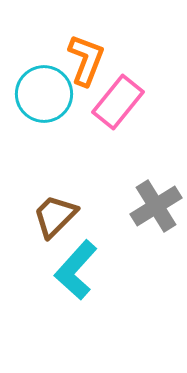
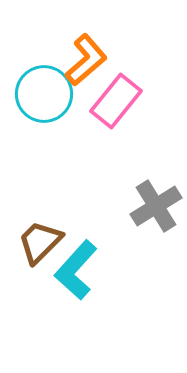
orange L-shape: rotated 28 degrees clockwise
pink rectangle: moved 2 px left, 1 px up
brown trapezoid: moved 15 px left, 26 px down
